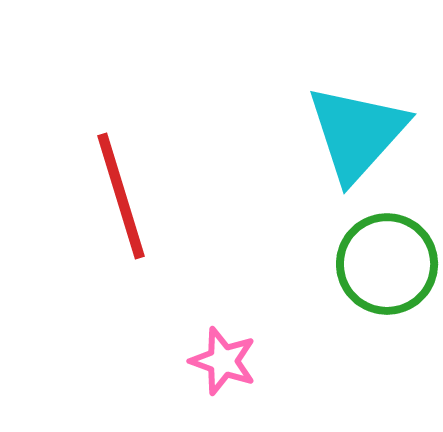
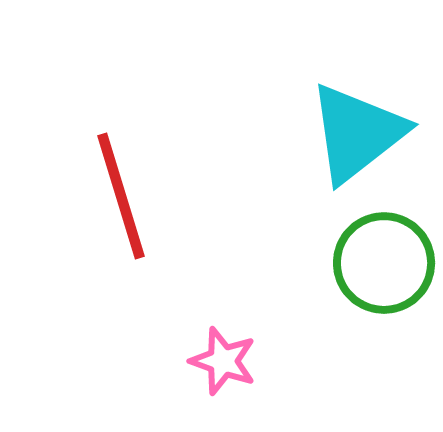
cyan triangle: rotated 10 degrees clockwise
green circle: moved 3 px left, 1 px up
